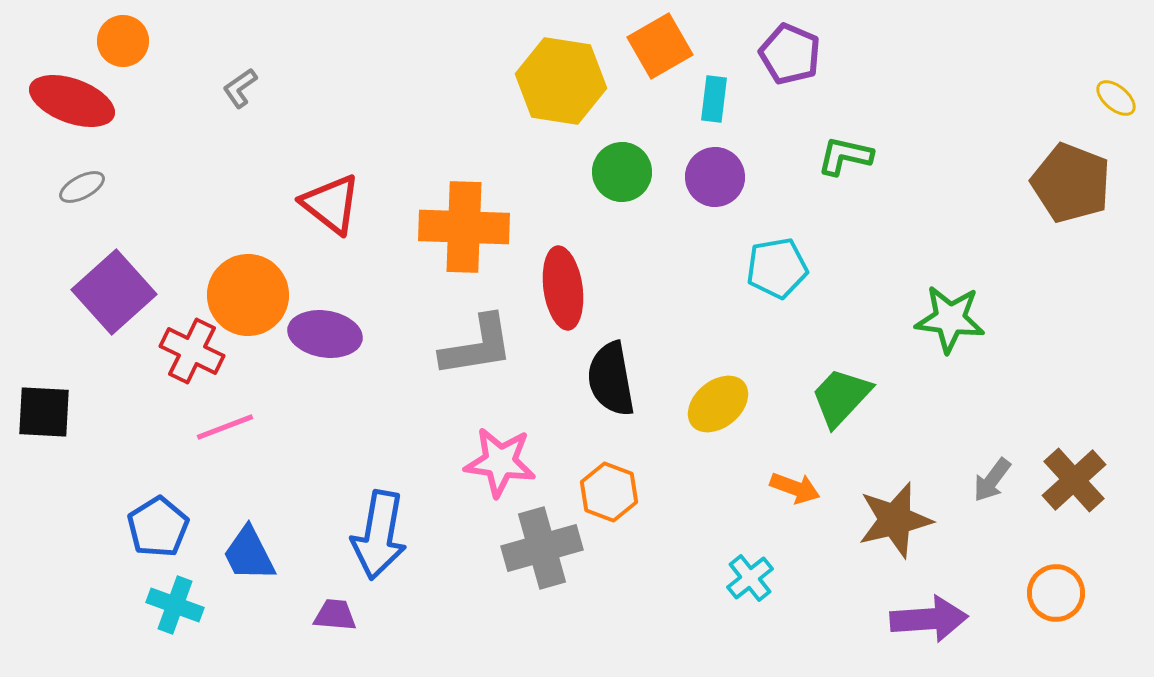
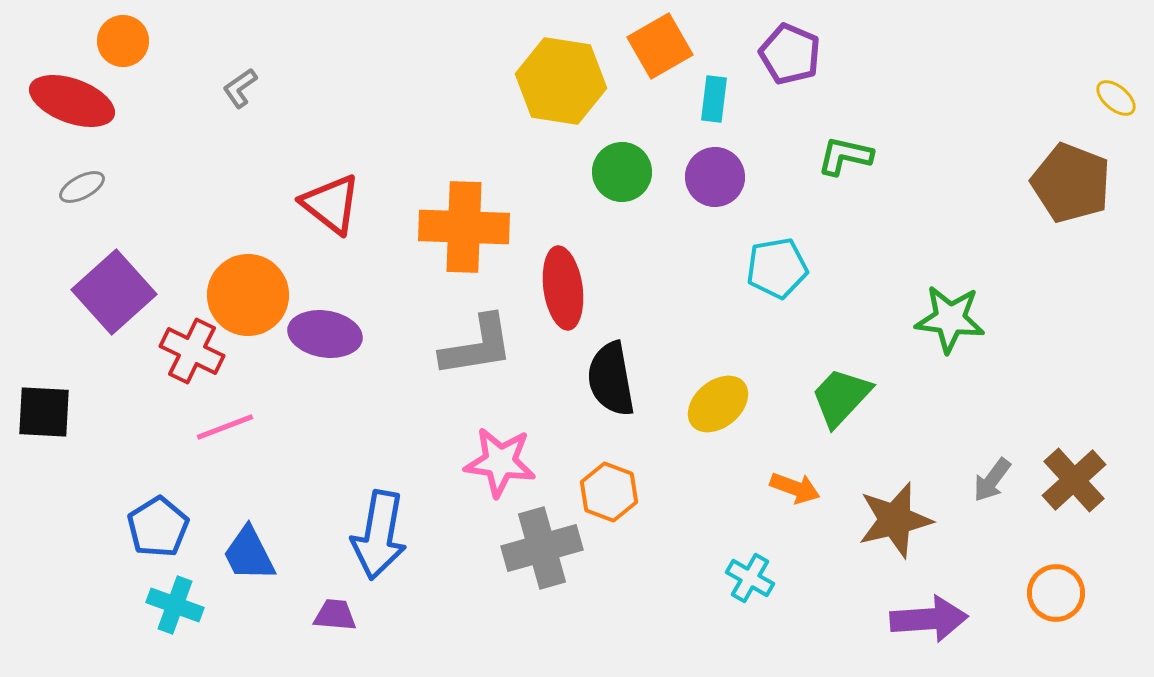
cyan cross at (750, 578): rotated 21 degrees counterclockwise
